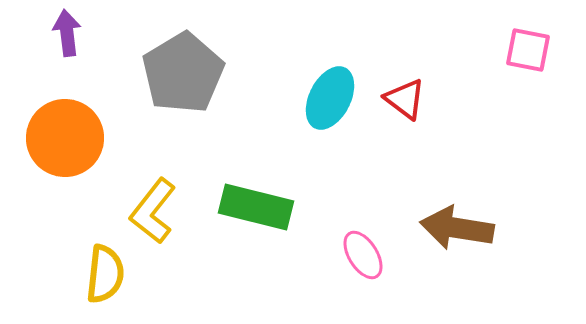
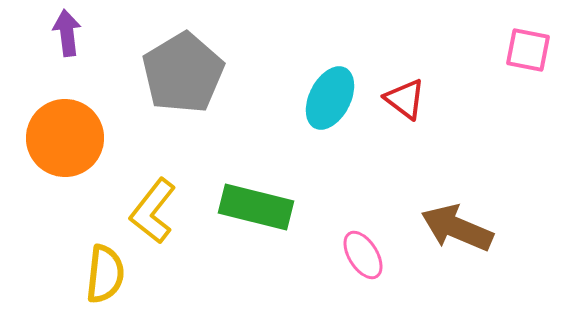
brown arrow: rotated 14 degrees clockwise
